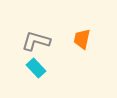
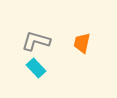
orange trapezoid: moved 4 px down
